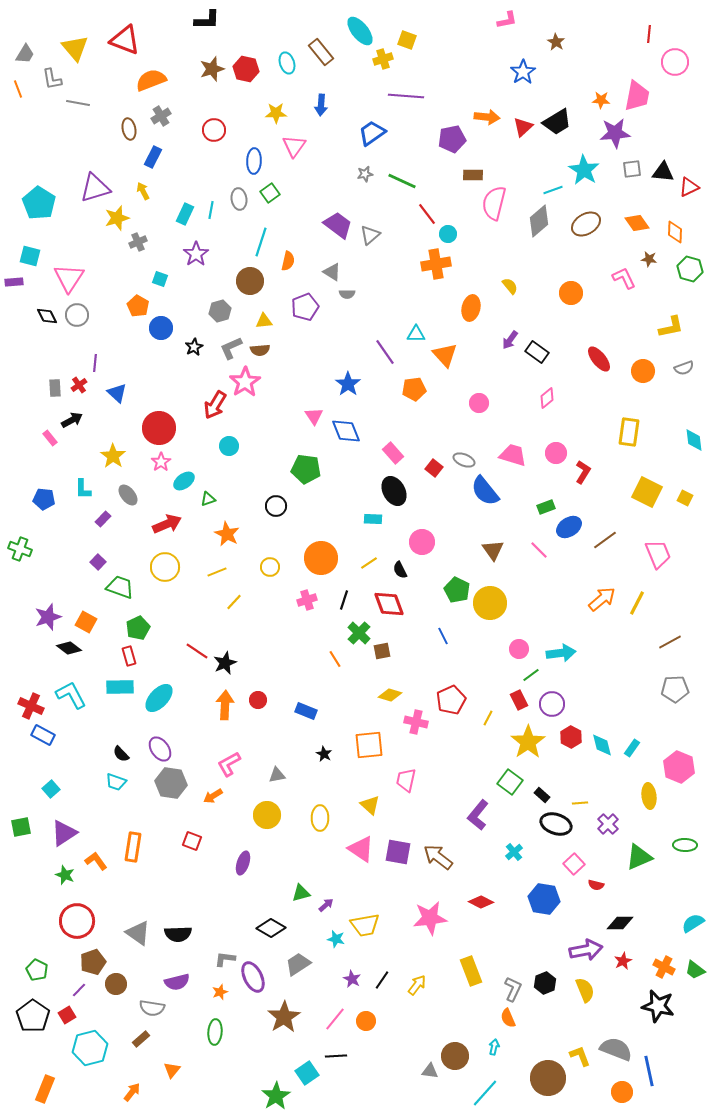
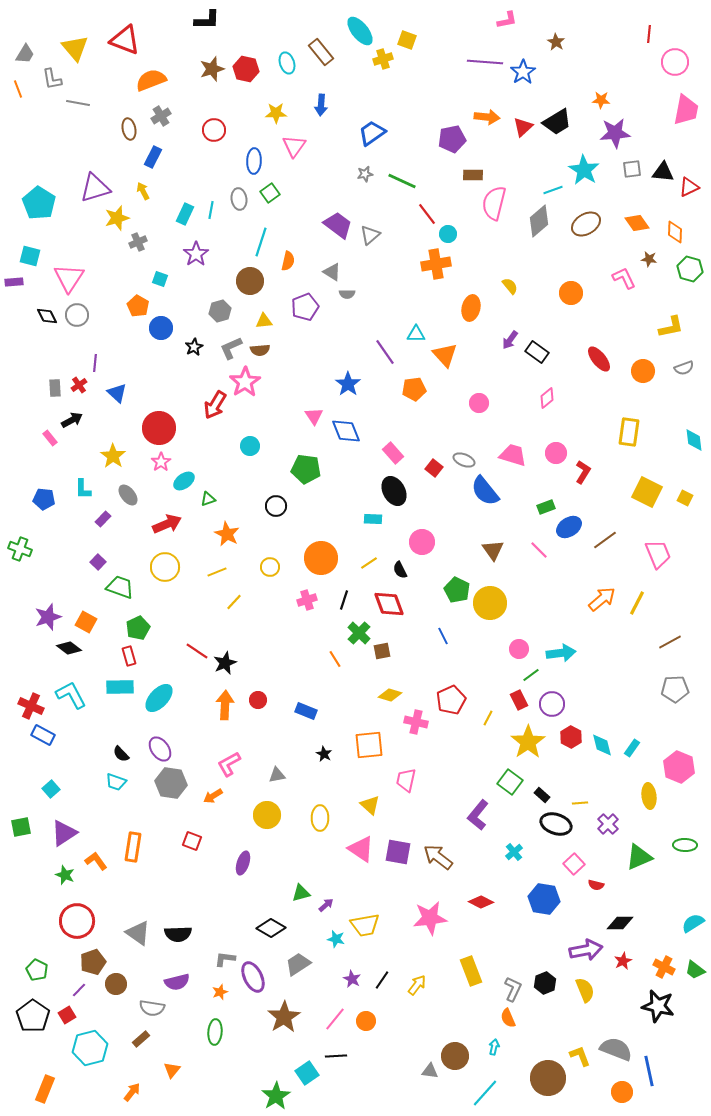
purple line at (406, 96): moved 79 px right, 34 px up
pink trapezoid at (637, 96): moved 49 px right, 14 px down
cyan circle at (229, 446): moved 21 px right
